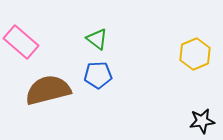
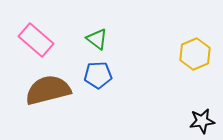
pink rectangle: moved 15 px right, 2 px up
